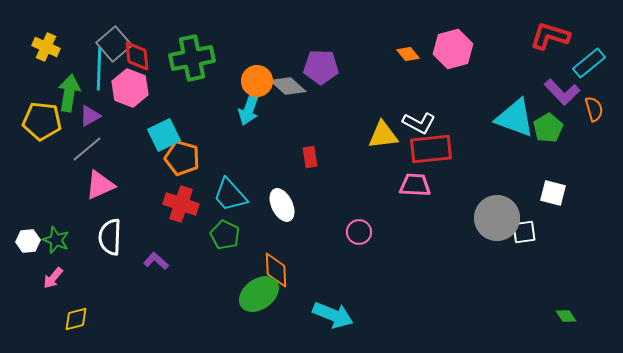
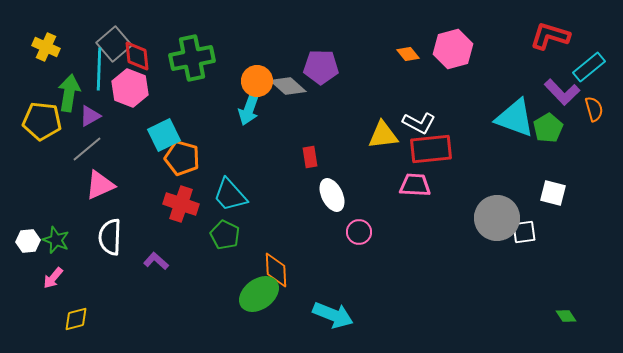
cyan rectangle at (589, 63): moved 4 px down
white ellipse at (282, 205): moved 50 px right, 10 px up
